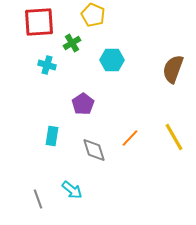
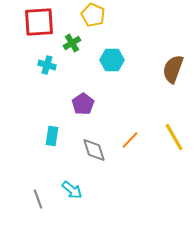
orange line: moved 2 px down
